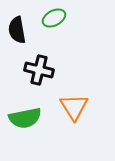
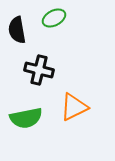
orange triangle: rotated 36 degrees clockwise
green semicircle: moved 1 px right
